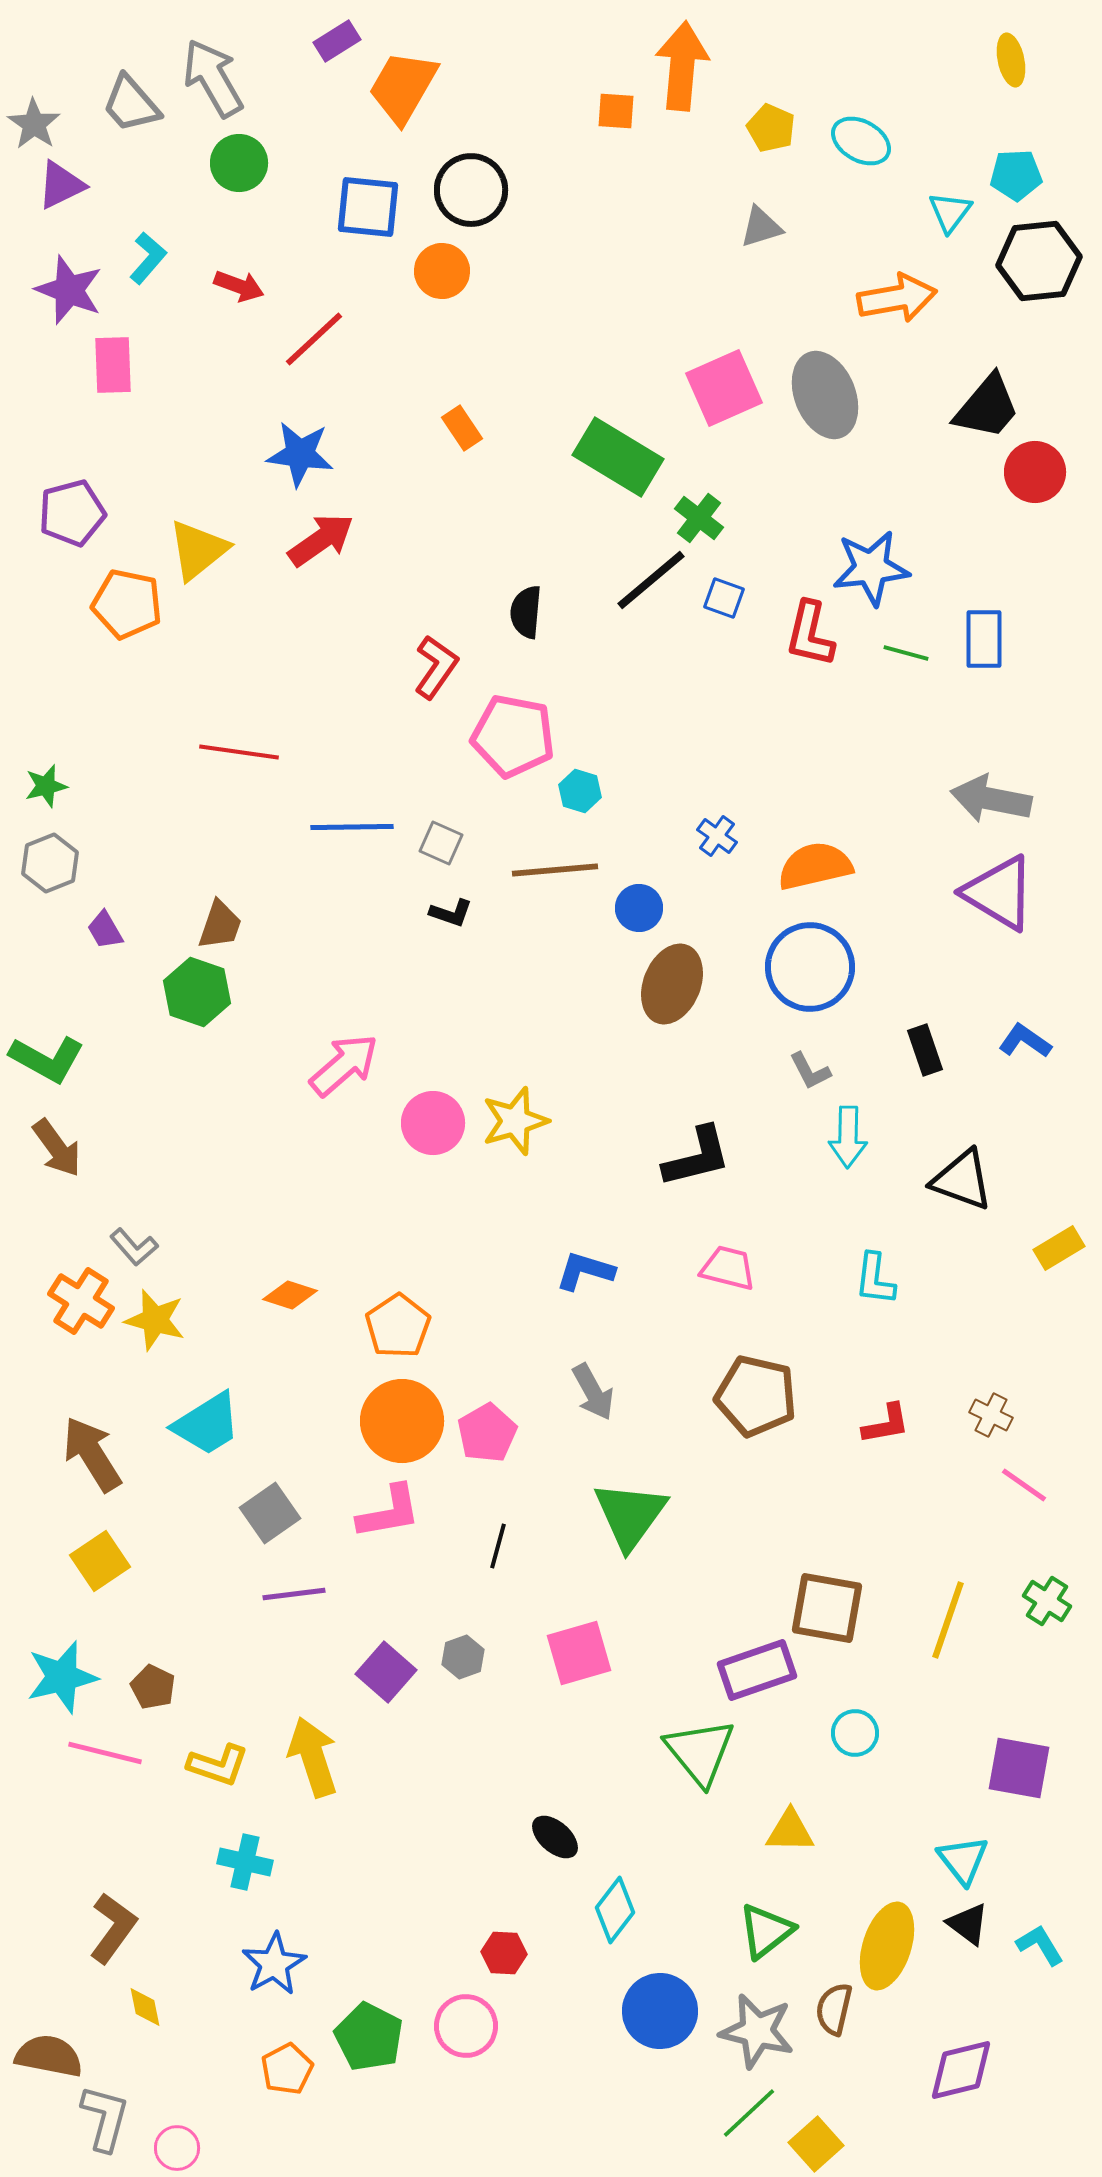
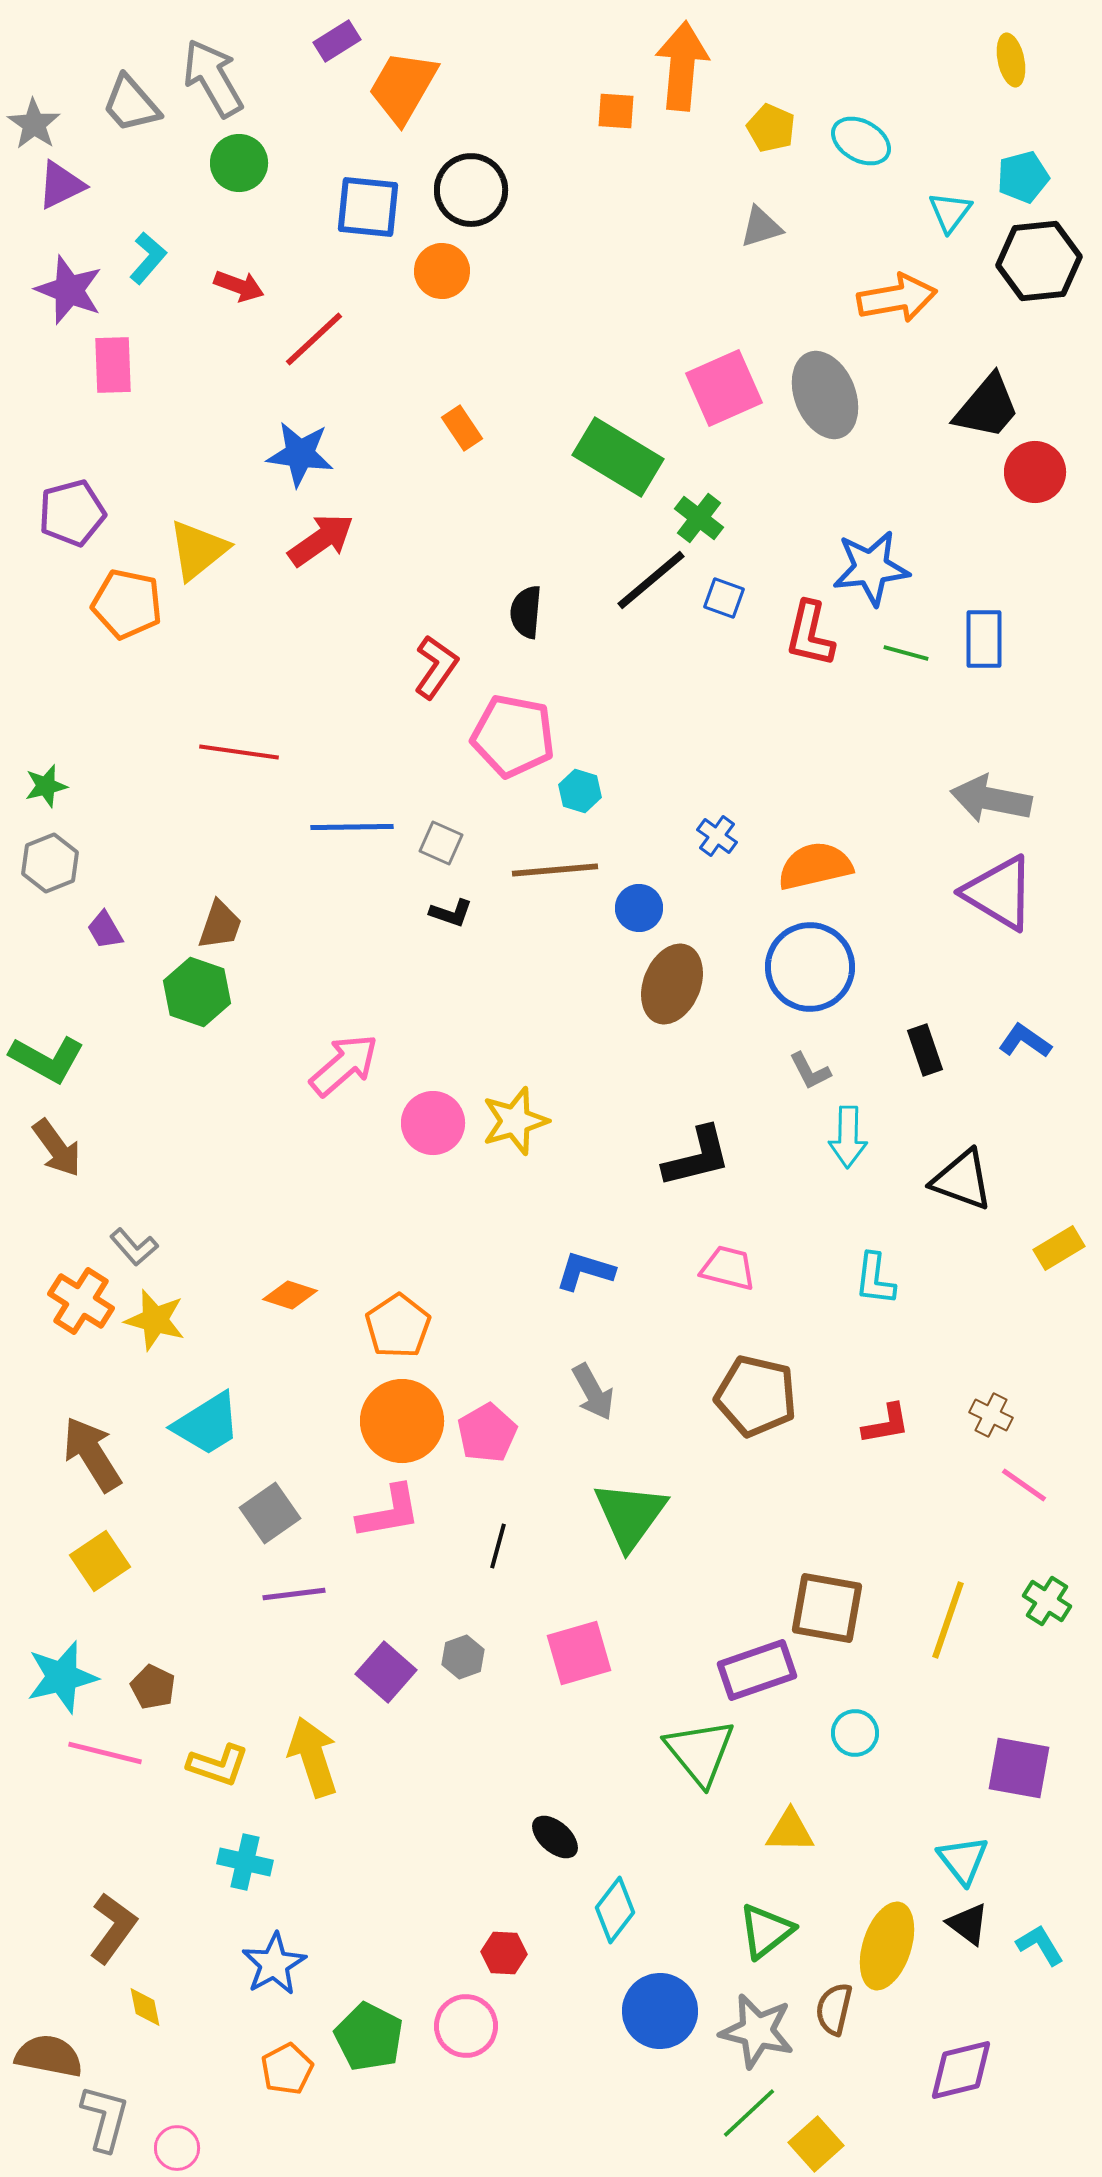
cyan pentagon at (1016, 175): moved 7 px right, 2 px down; rotated 12 degrees counterclockwise
